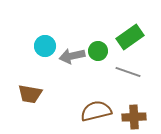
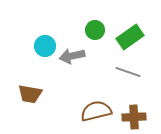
green circle: moved 3 px left, 21 px up
